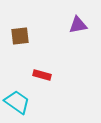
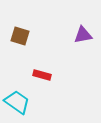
purple triangle: moved 5 px right, 10 px down
brown square: rotated 24 degrees clockwise
